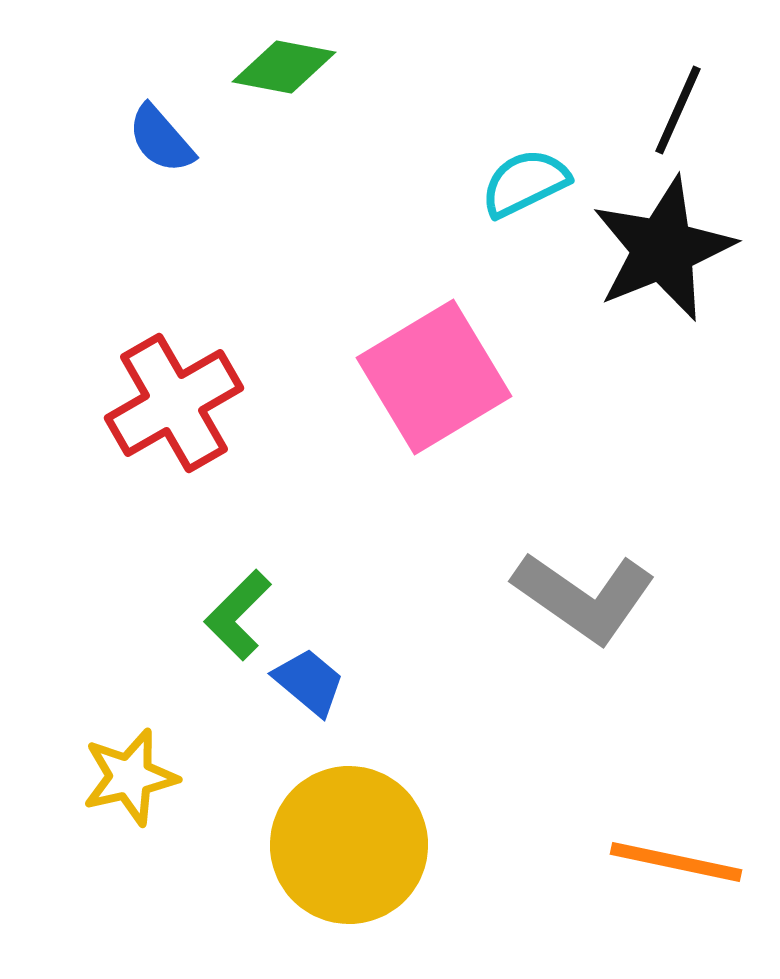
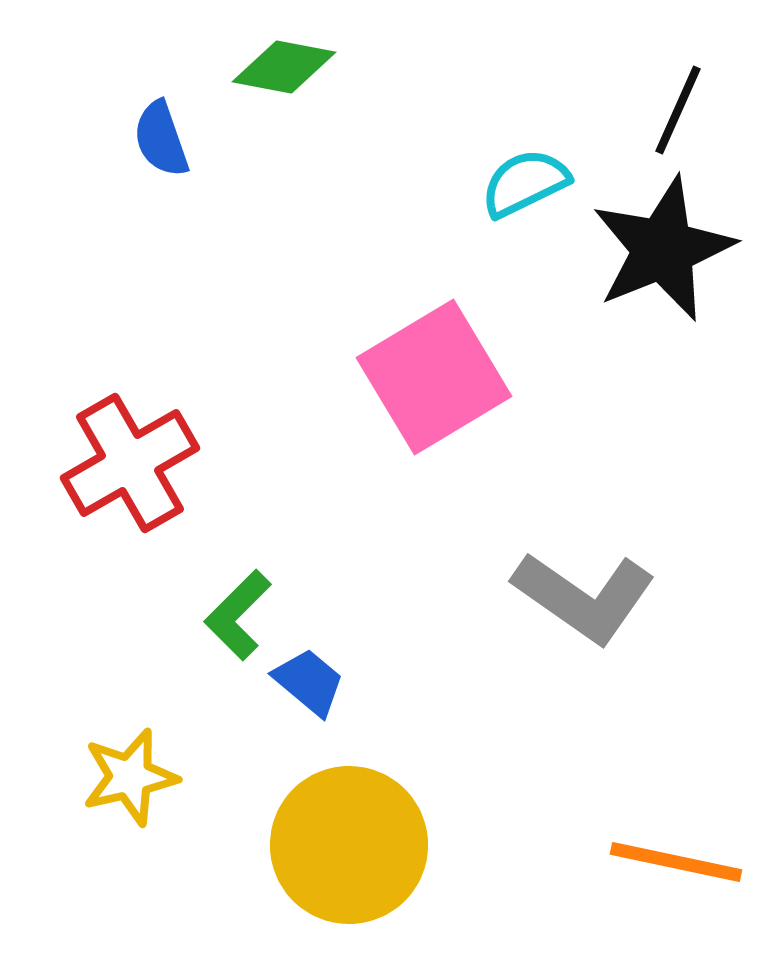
blue semicircle: rotated 22 degrees clockwise
red cross: moved 44 px left, 60 px down
